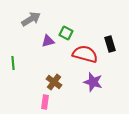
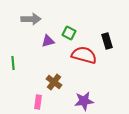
gray arrow: rotated 30 degrees clockwise
green square: moved 3 px right
black rectangle: moved 3 px left, 3 px up
red semicircle: moved 1 px left, 1 px down
purple star: moved 9 px left, 19 px down; rotated 24 degrees counterclockwise
pink rectangle: moved 7 px left
